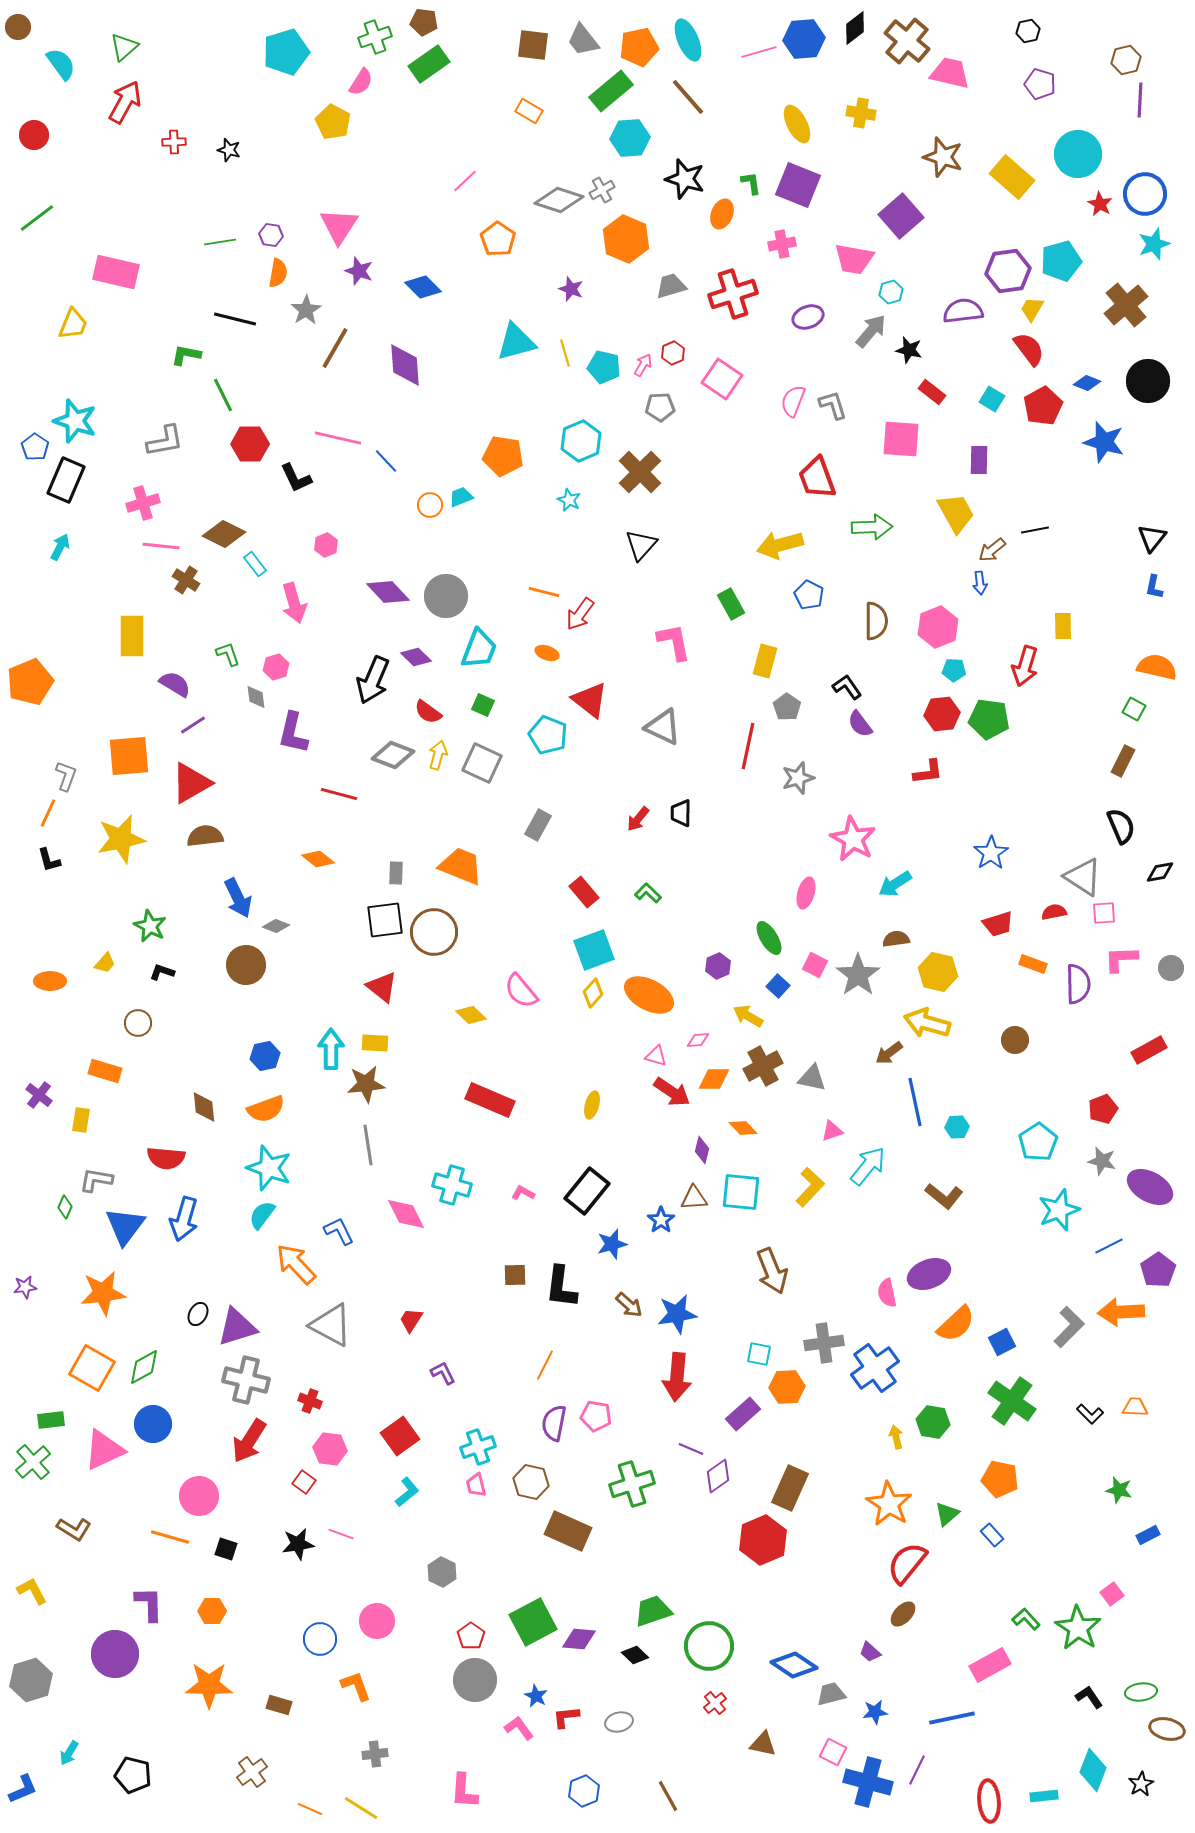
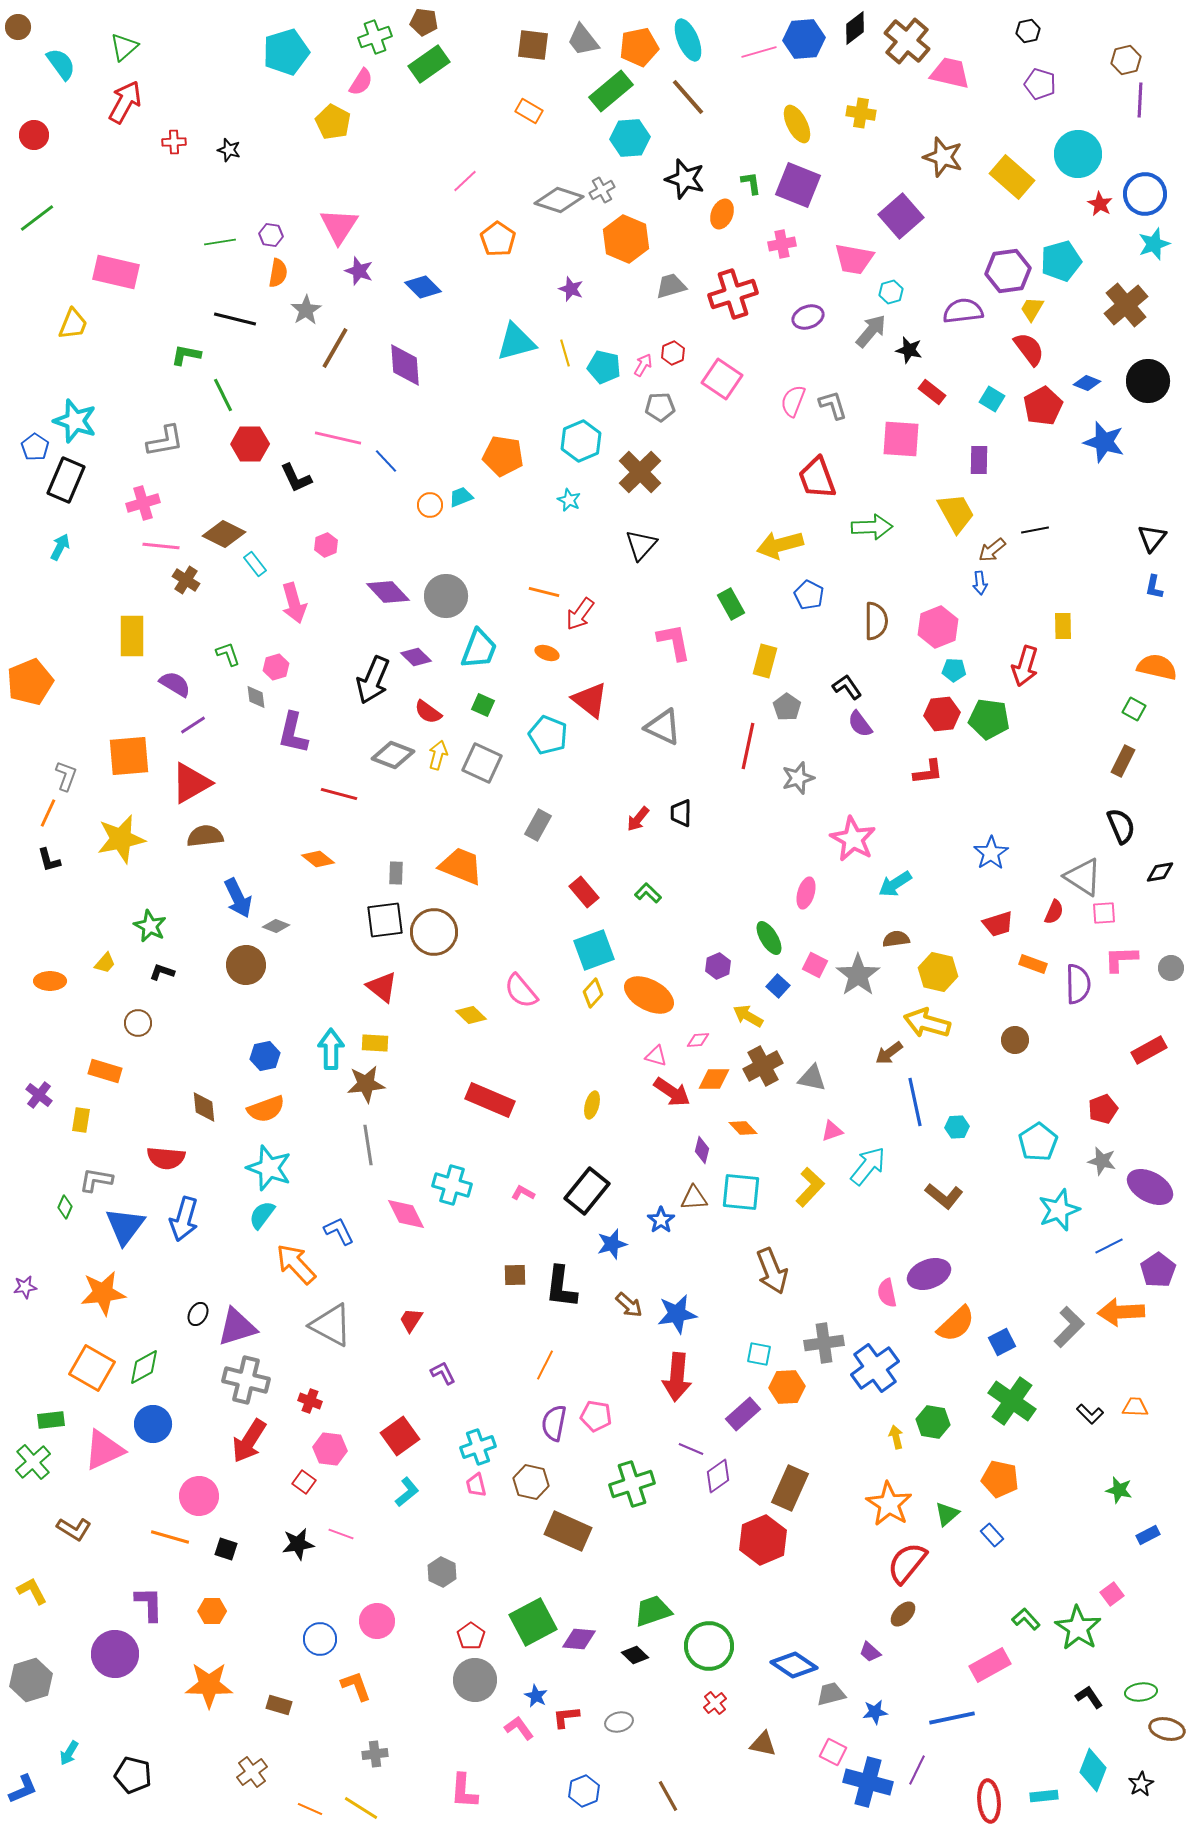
red semicircle at (1054, 912): rotated 125 degrees clockwise
